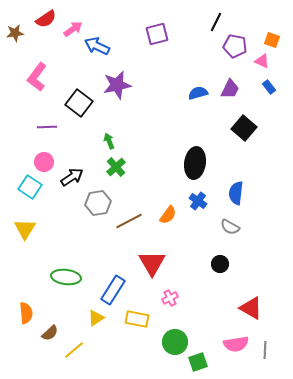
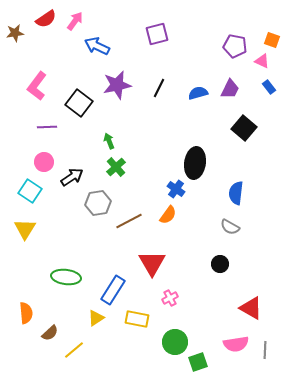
black line at (216, 22): moved 57 px left, 66 px down
pink arrow at (73, 29): moved 2 px right, 8 px up; rotated 18 degrees counterclockwise
pink L-shape at (37, 77): moved 9 px down
cyan square at (30, 187): moved 4 px down
blue cross at (198, 201): moved 22 px left, 12 px up
